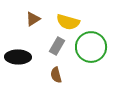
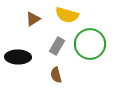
yellow semicircle: moved 1 px left, 7 px up
green circle: moved 1 px left, 3 px up
